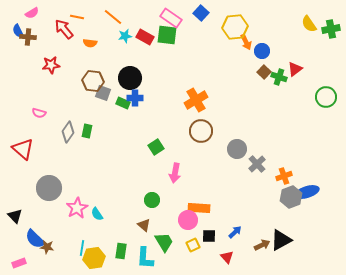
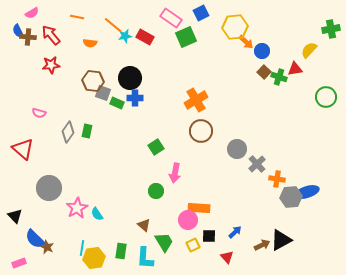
blue square at (201, 13): rotated 21 degrees clockwise
orange line at (113, 17): moved 8 px down
yellow semicircle at (309, 24): moved 26 px down; rotated 78 degrees clockwise
red arrow at (64, 29): moved 13 px left, 6 px down
green square at (167, 35): moved 19 px right, 2 px down; rotated 30 degrees counterclockwise
orange arrow at (246, 42): rotated 21 degrees counterclockwise
red triangle at (295, 69): rotated 28 degrees clockwise
green rectangle at (123, 103): moved 6 px left
orange cross at (284, 176): moved 7 px left, 3 px down; rotated 28 degrees clockwise
gray hexagon at (291, 197): rotated 15 degrees clockwise
green circle at (152, 200): moved 4 px right, 9 px up
brown star at (47, 247): rotated 16 degrees clockwise
